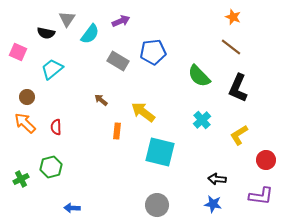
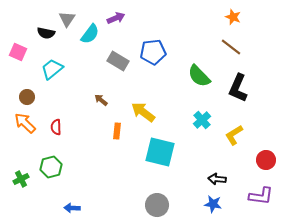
purple arrow: moved 5 px left, 3 px up
yellow L-shape: moved 5 px left
